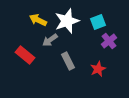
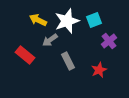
cyan square: moved 4 px left, 2 px up
red star: moved 1 px right, 1 px down
